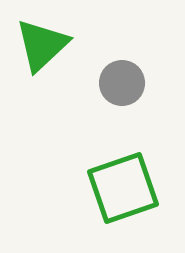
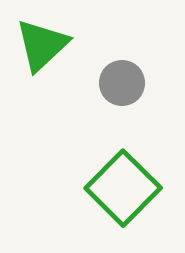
green square: rotated 26 degrees counterclockwise
